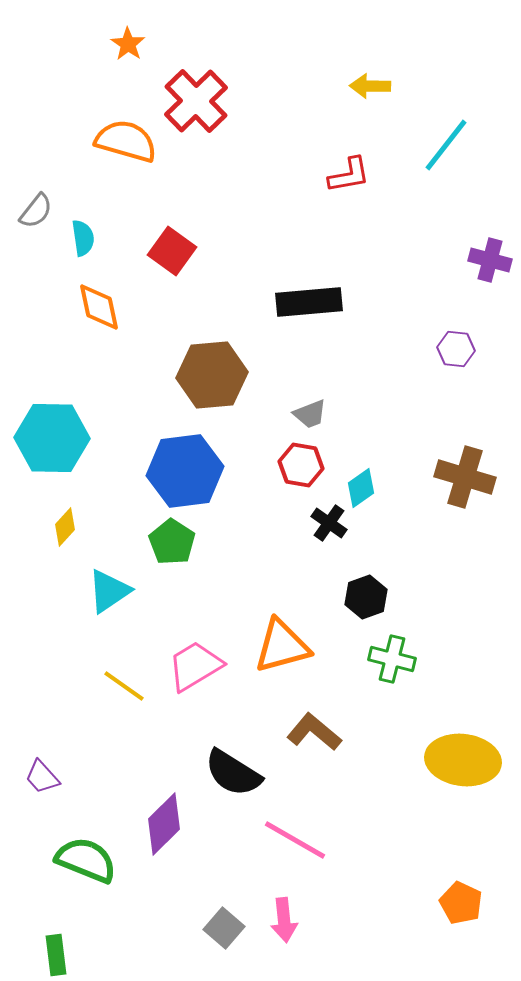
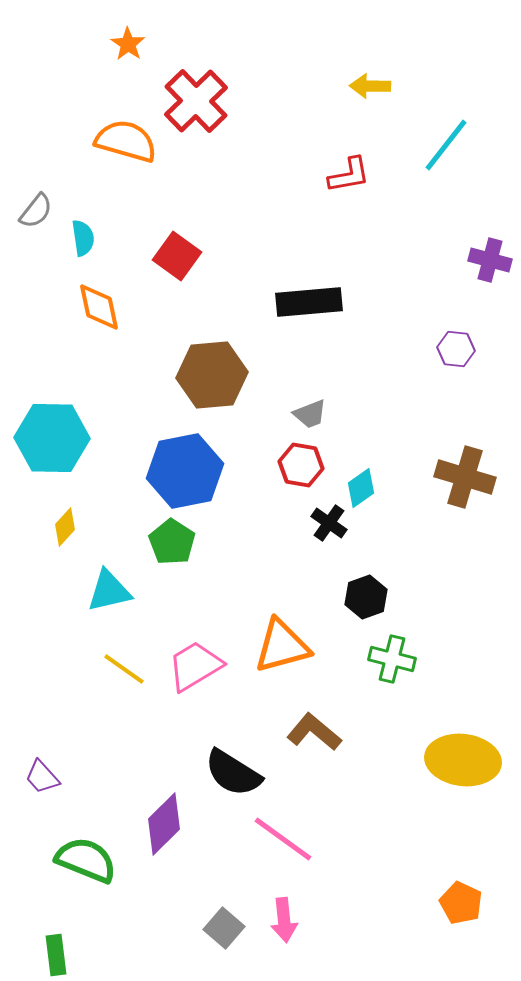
red square: moved 5 px right, 5 px down
blue hexagon: rotated 4 degrees counterclockwise
cyan triangle: rotated 21 degrees clockwise
yellow line: moved 17 px up
pink line: moved 12 px left, 1 px up; rotated 6 degrees clockwise
